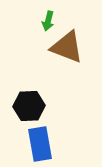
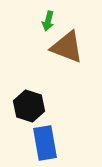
black hexagon: rotated 20 degrees clockwise
blue rectangle: moved 5 px right, 1 px up
